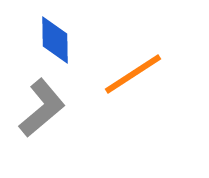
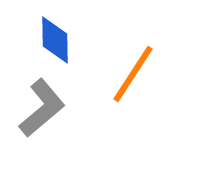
orange line: rotated 24 degrees counterclockwise
